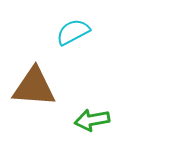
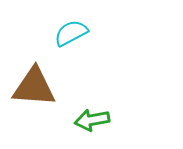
cyan semicircle: moved 2 px left, 1 px down
